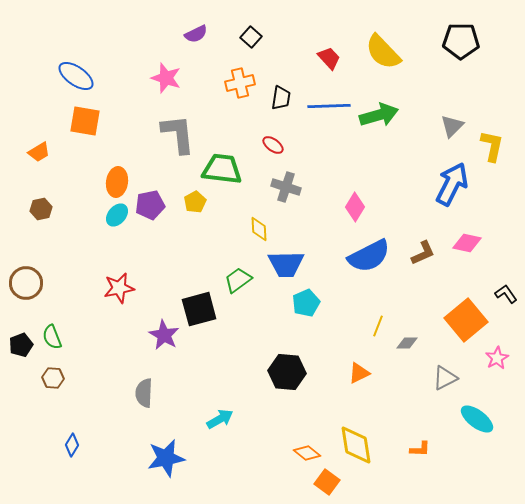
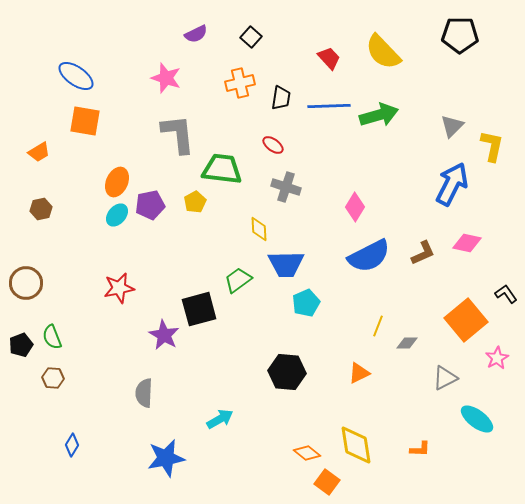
black pentagon at (461, 41): moved 1 px left, 6 px up
orange ellipse at (117, 182): rotated 16 degrees clockwise
